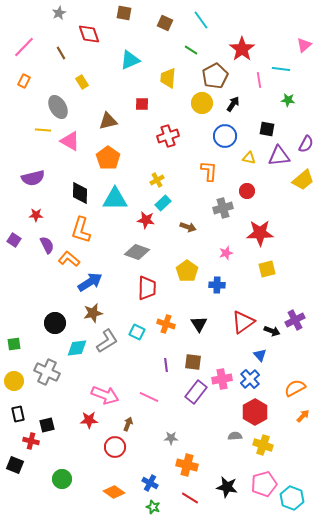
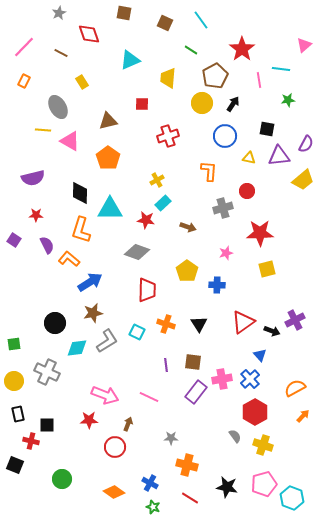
brown line at (61, 53): rotated 32 degrees counterclockwise
green star at (288, 100): rotated 16 degrees counterclockwise
cyan triangle at (115, 199): moved 5 px left, 10 px down
red trapezoid at (147, 288): moved 2 px down
black square at (47, 425): rotated 14 degrees clockwise
gray semicircle at (235, 436): rotated 56 degrees clockwise
